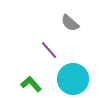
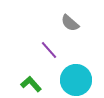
cyan circle: moved 3 px right, 1 px down
